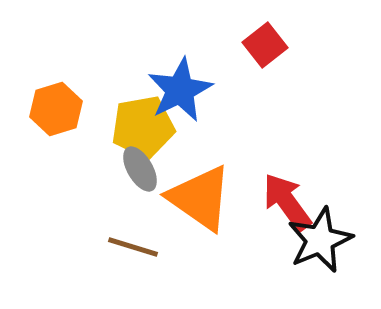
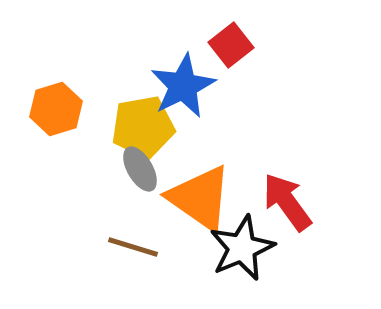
red square: moved 34 px left
blue star: moved 3 px right, 4 px up
black star: moved 78 px left, 8 px down
